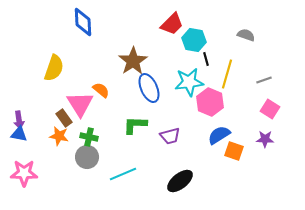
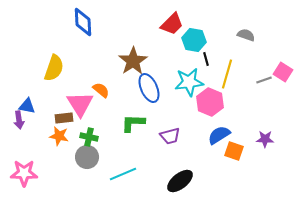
pink square: moved 13 px right, 37 px up
brown rectangle: rotated 60 degrees counterclockwise
green L-shape: moved 2 px left, 2 px up
blue triangle: moved 8 px right, 28 px up
